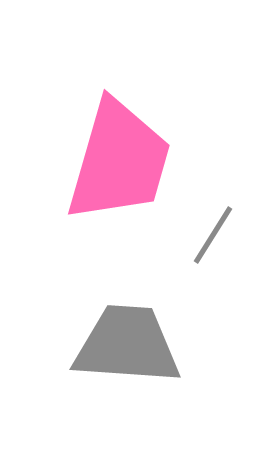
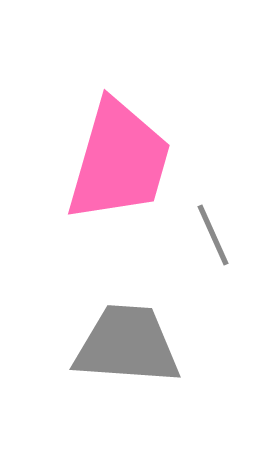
gray line: rotated 56 degrees counterclockwise
